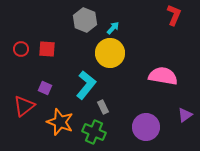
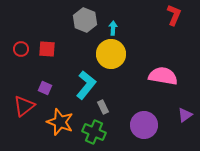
cyan arrow: rotated 40 degrees counterclockwise
yellow circle: moved 1 px right, 1 px down
purple circle: moved 2 px left, 2 px up
